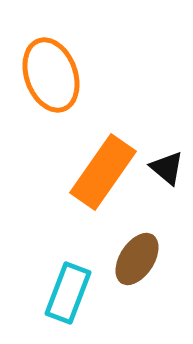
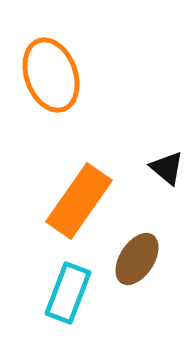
orange rectangle: moved 24 px left, 29 px down
